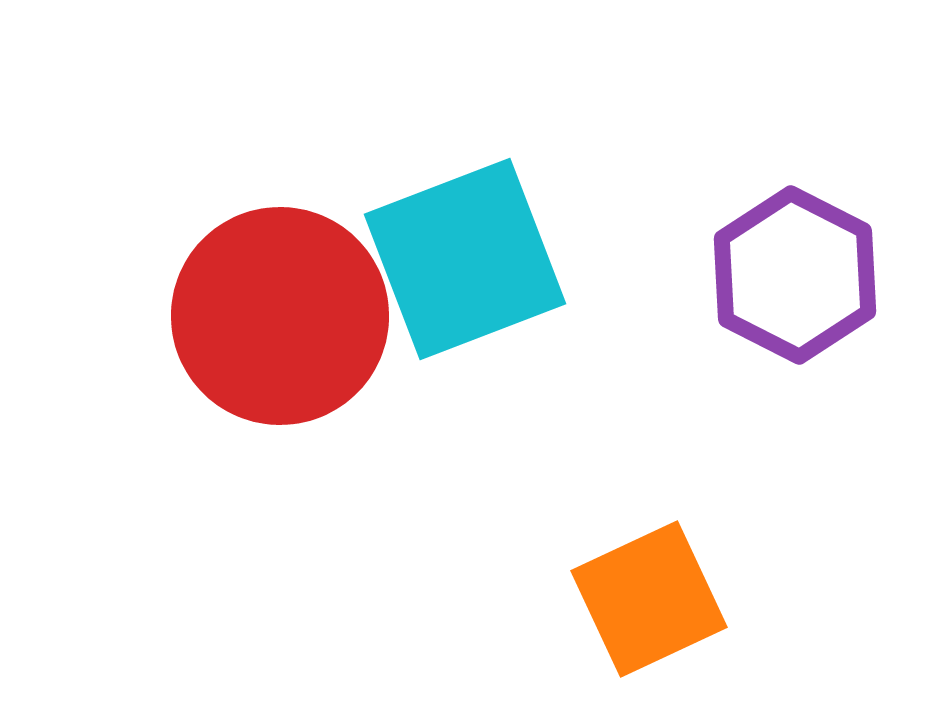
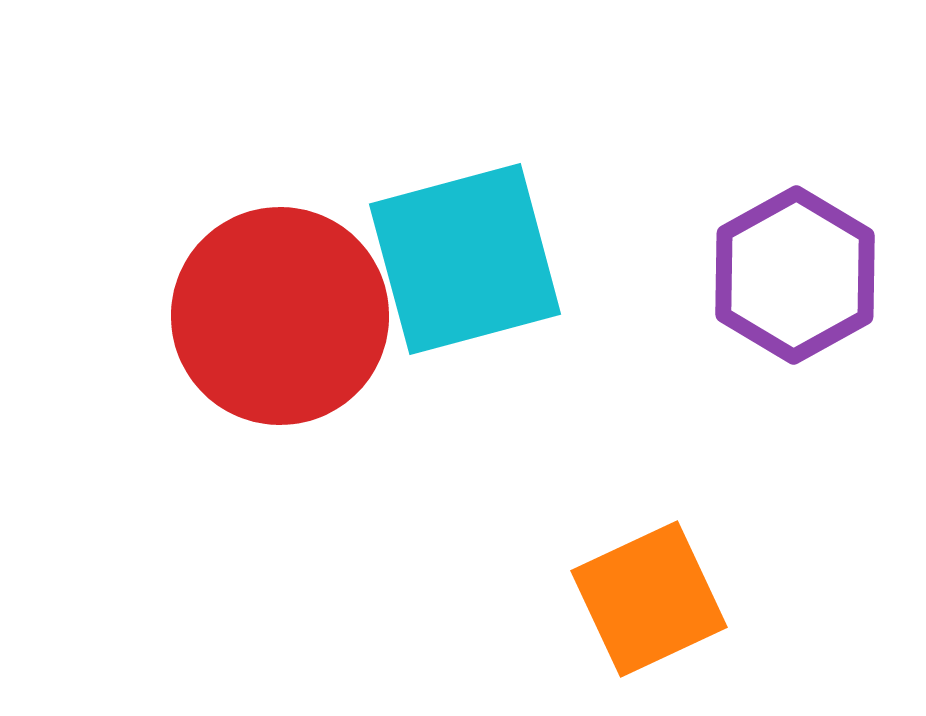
cyan square: rotated 6 degrees clockwise
purple hexagon: rotated 4 degrees clockwise
